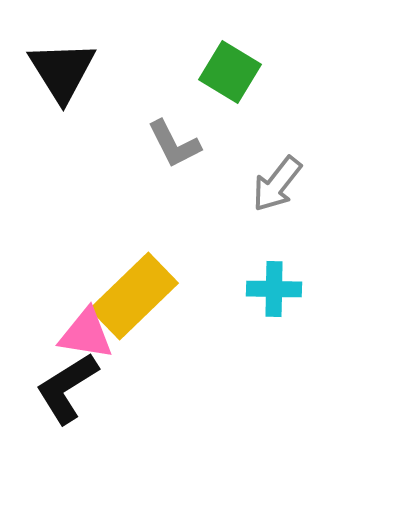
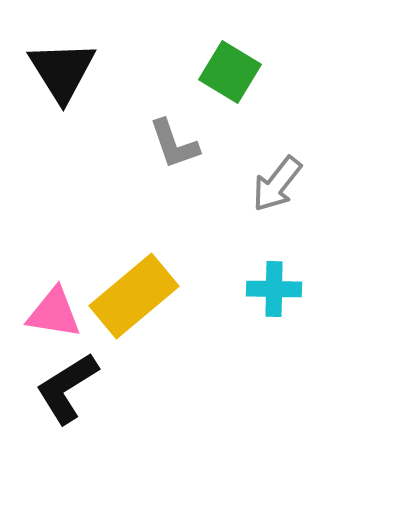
gray L-shape: rotated 8 degrees clockwise
yellow rectangle: rotated 4 degrees clockwise
pink triangle: moved 32 px left, 21 px up
